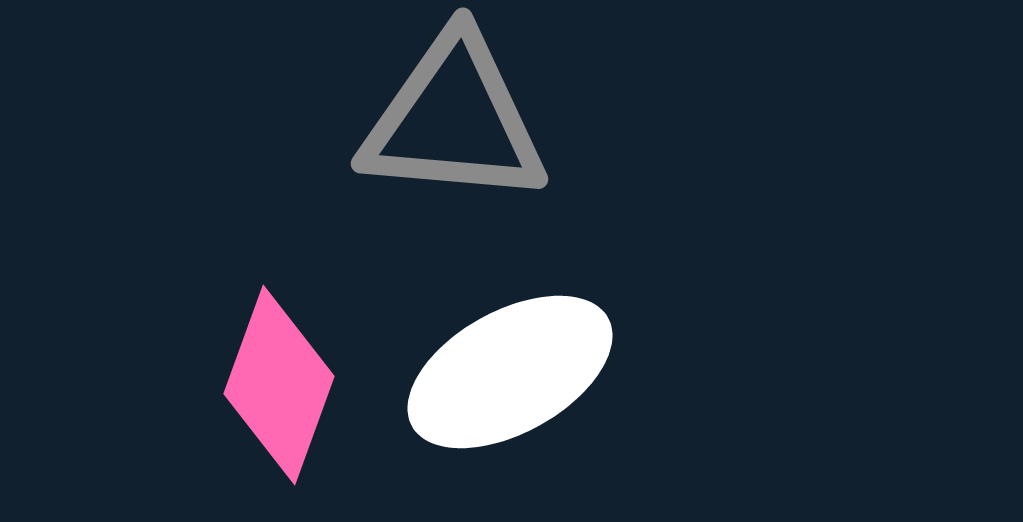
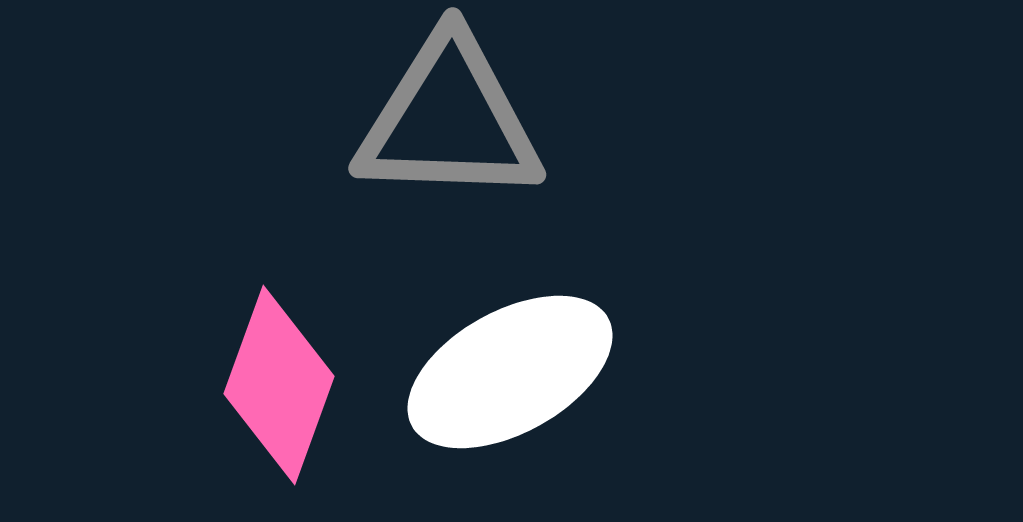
gray triangle: moved 5 px left; rotated 3 degrees counterclockwise
